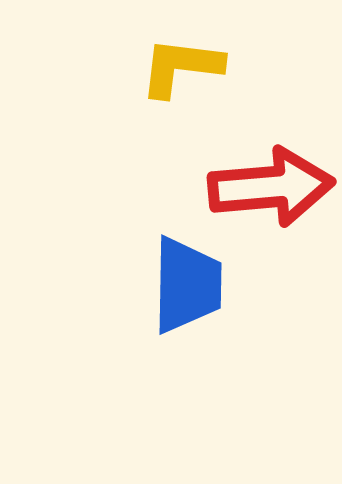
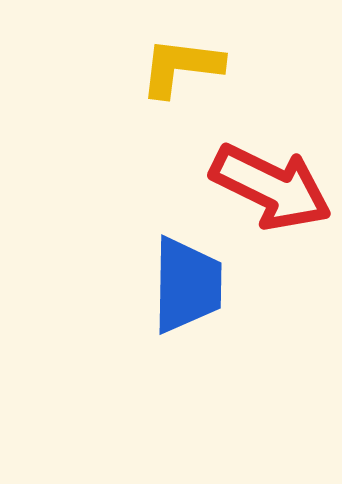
red arrow: rotated 31 degrees clockwise
